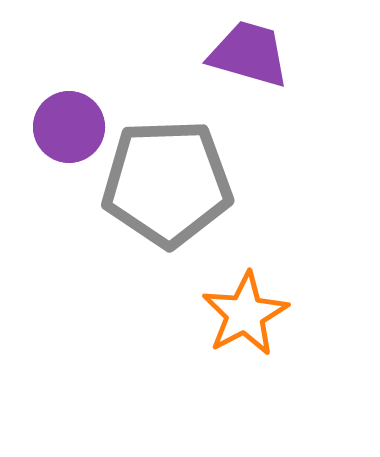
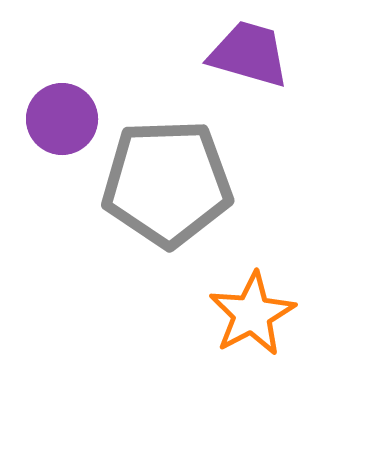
purple circle: moved 7 px left, 8 px up
orange star: moved 7 px right
